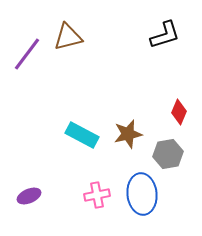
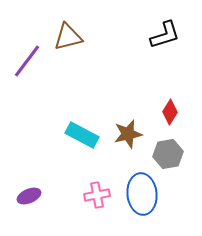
purple line: moved 7 px down
red diamond: moved 9 px left; rotated 10 degrees clockwise
